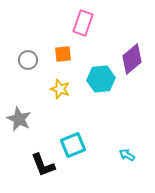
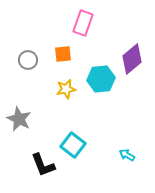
yellow star: moved 6 px right; rotated 30 degrees counterclockwise
cyan square: rotated 30 degrees counterclockwise
